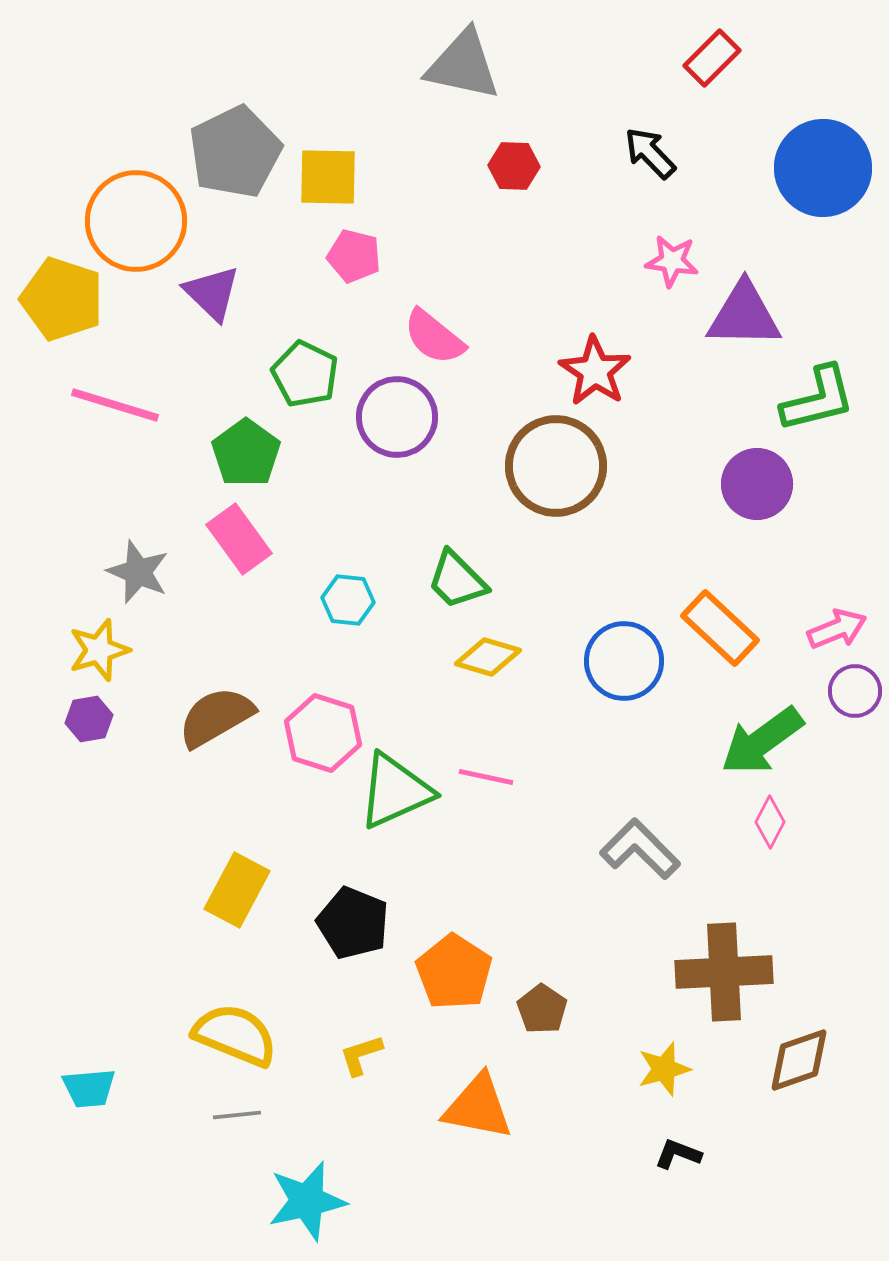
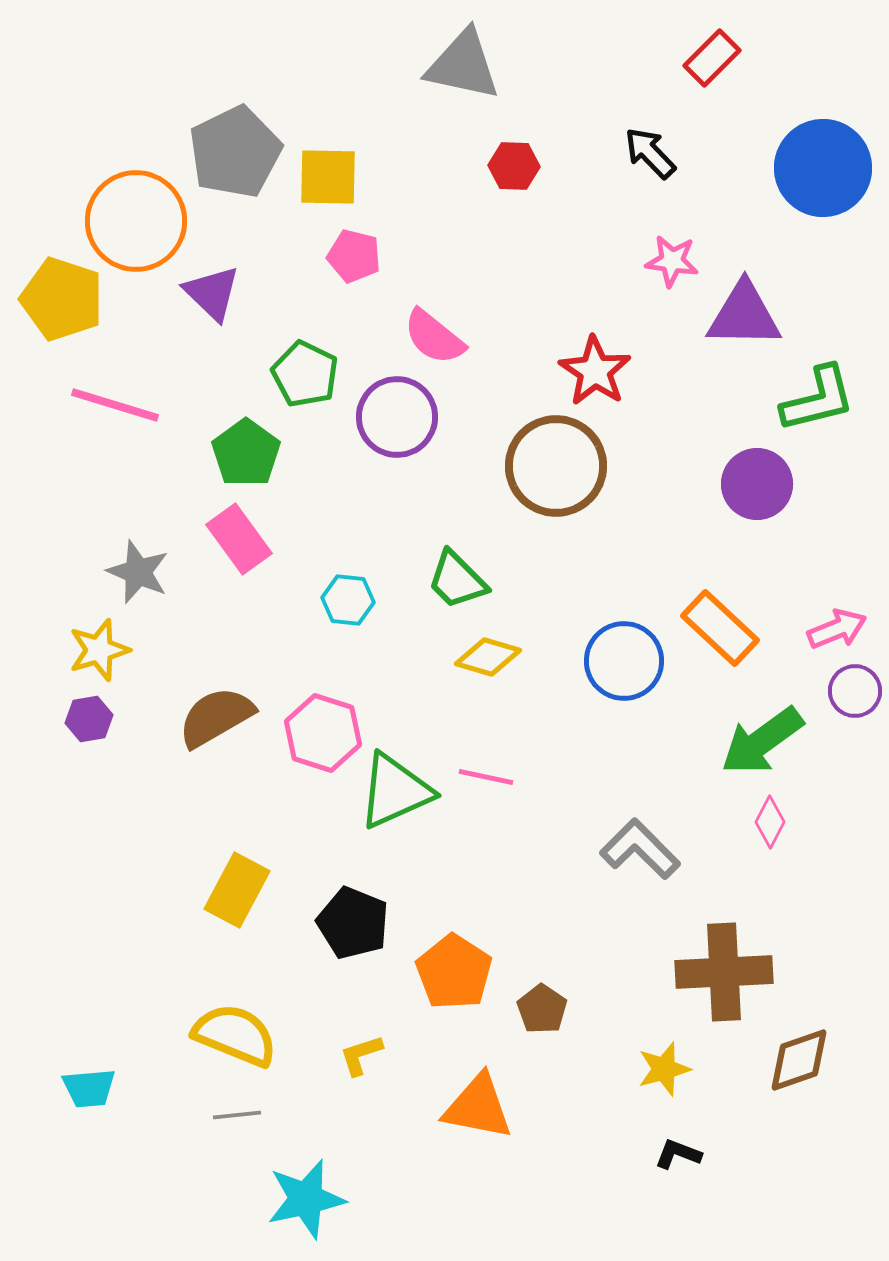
cyan star at (307, 1201): moved 1 px left, 2 px up
